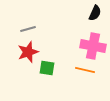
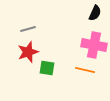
pink cross: moved 1 px right, 1 px up
